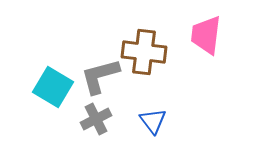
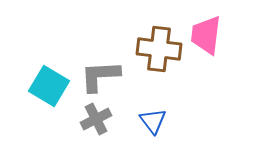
brown cross: moved 15 px right, 3 px up
gray L-shape: rotated 12 degrees clockwise
cyan square: moved 4 px left, 1 px up
